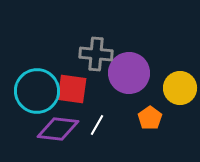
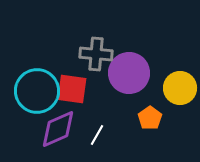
white line: moved 10 px down
purple diamond: rotated 30 degrees counterclockwise
